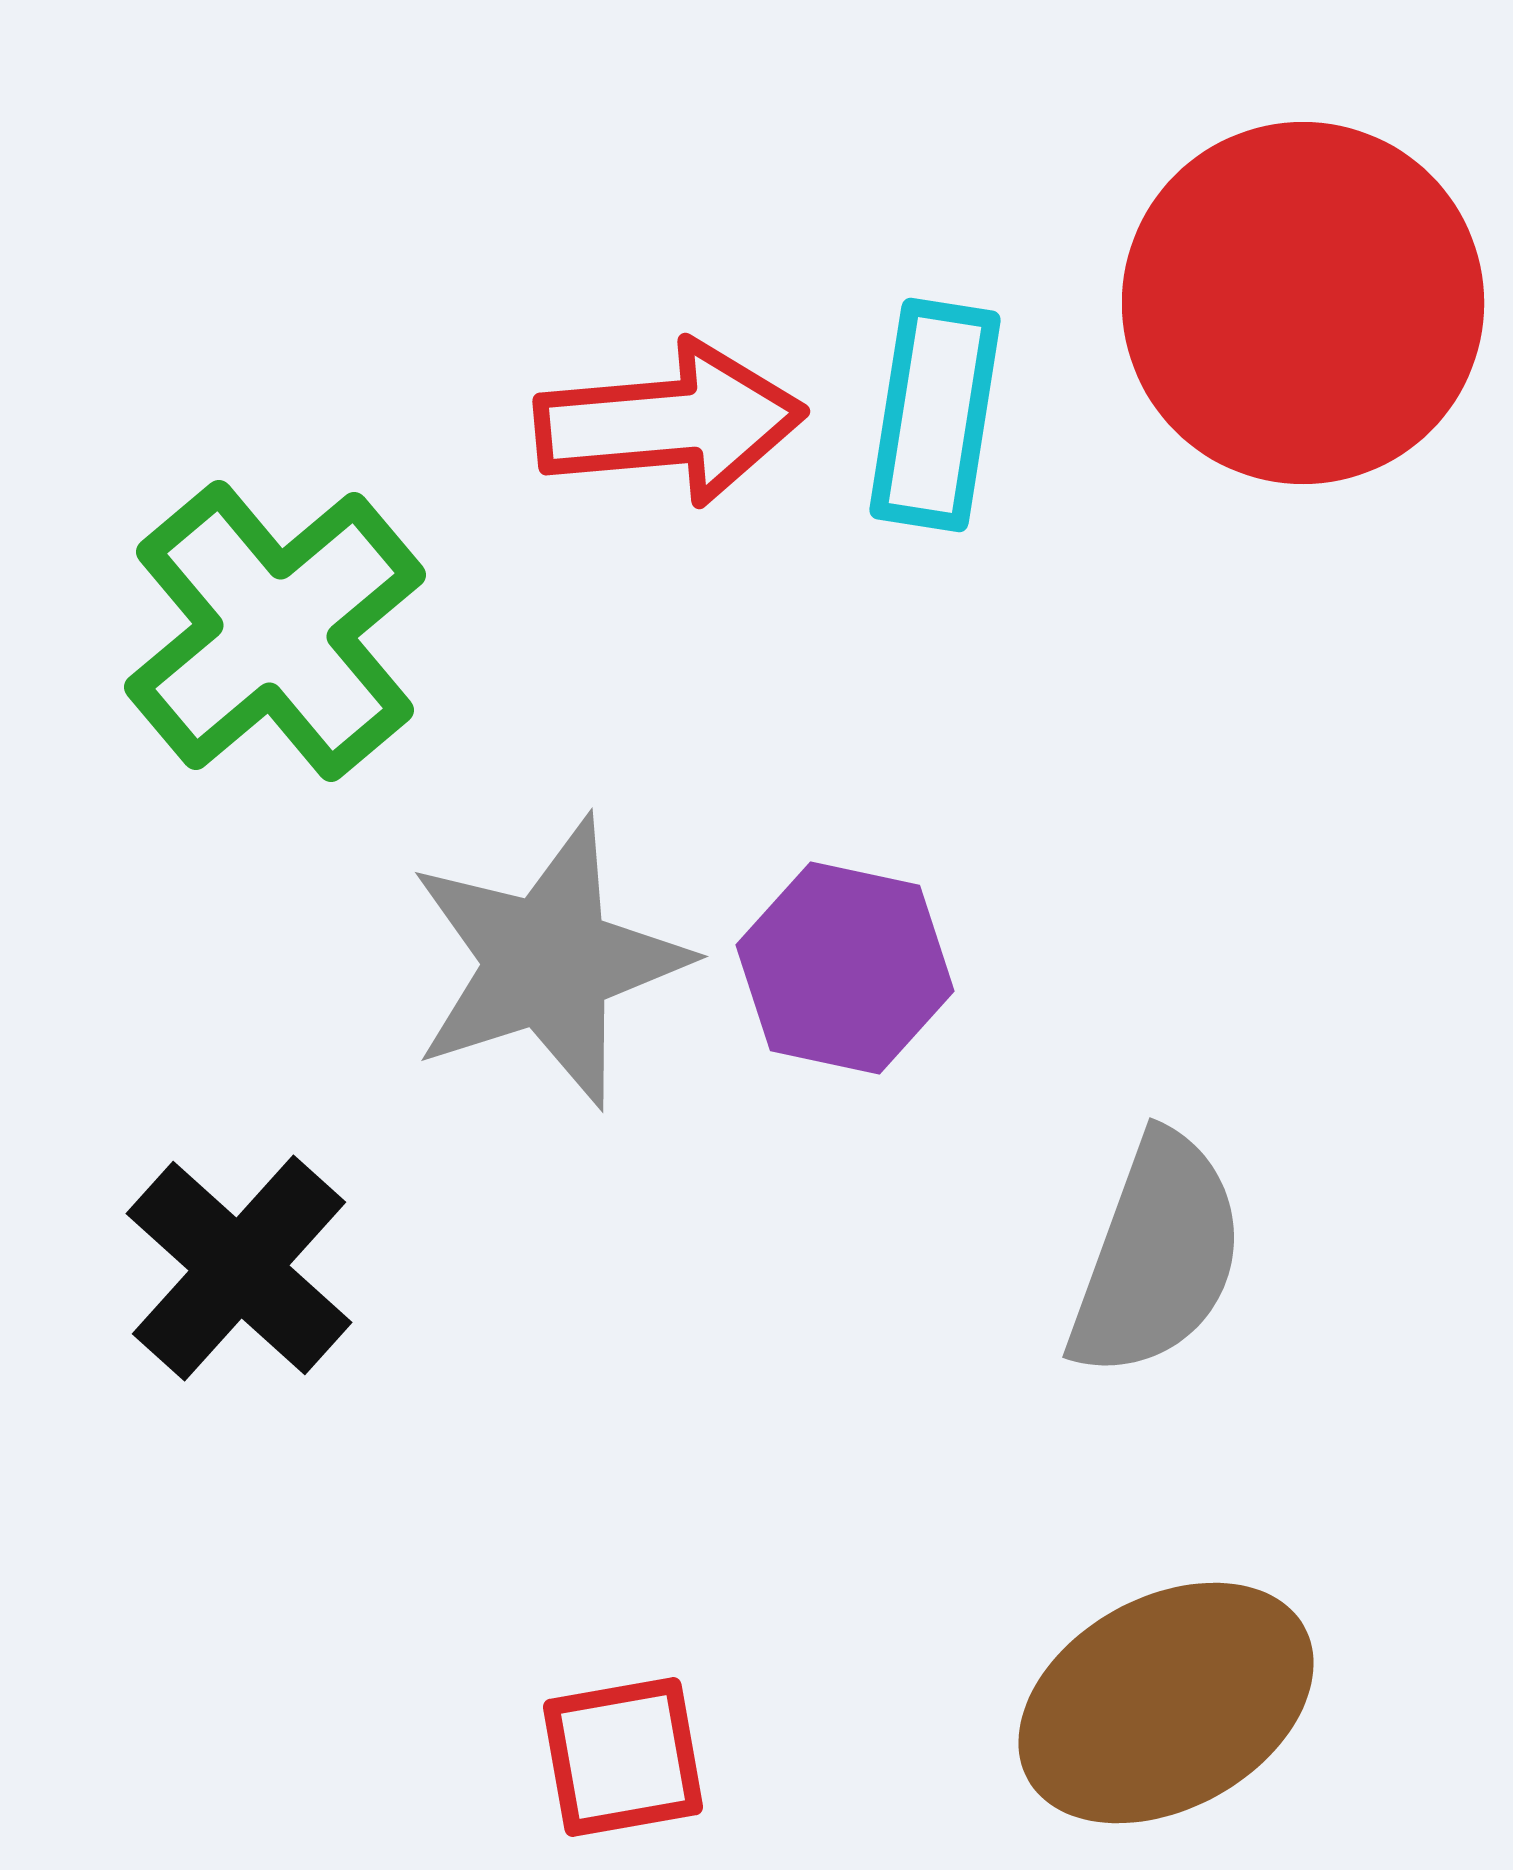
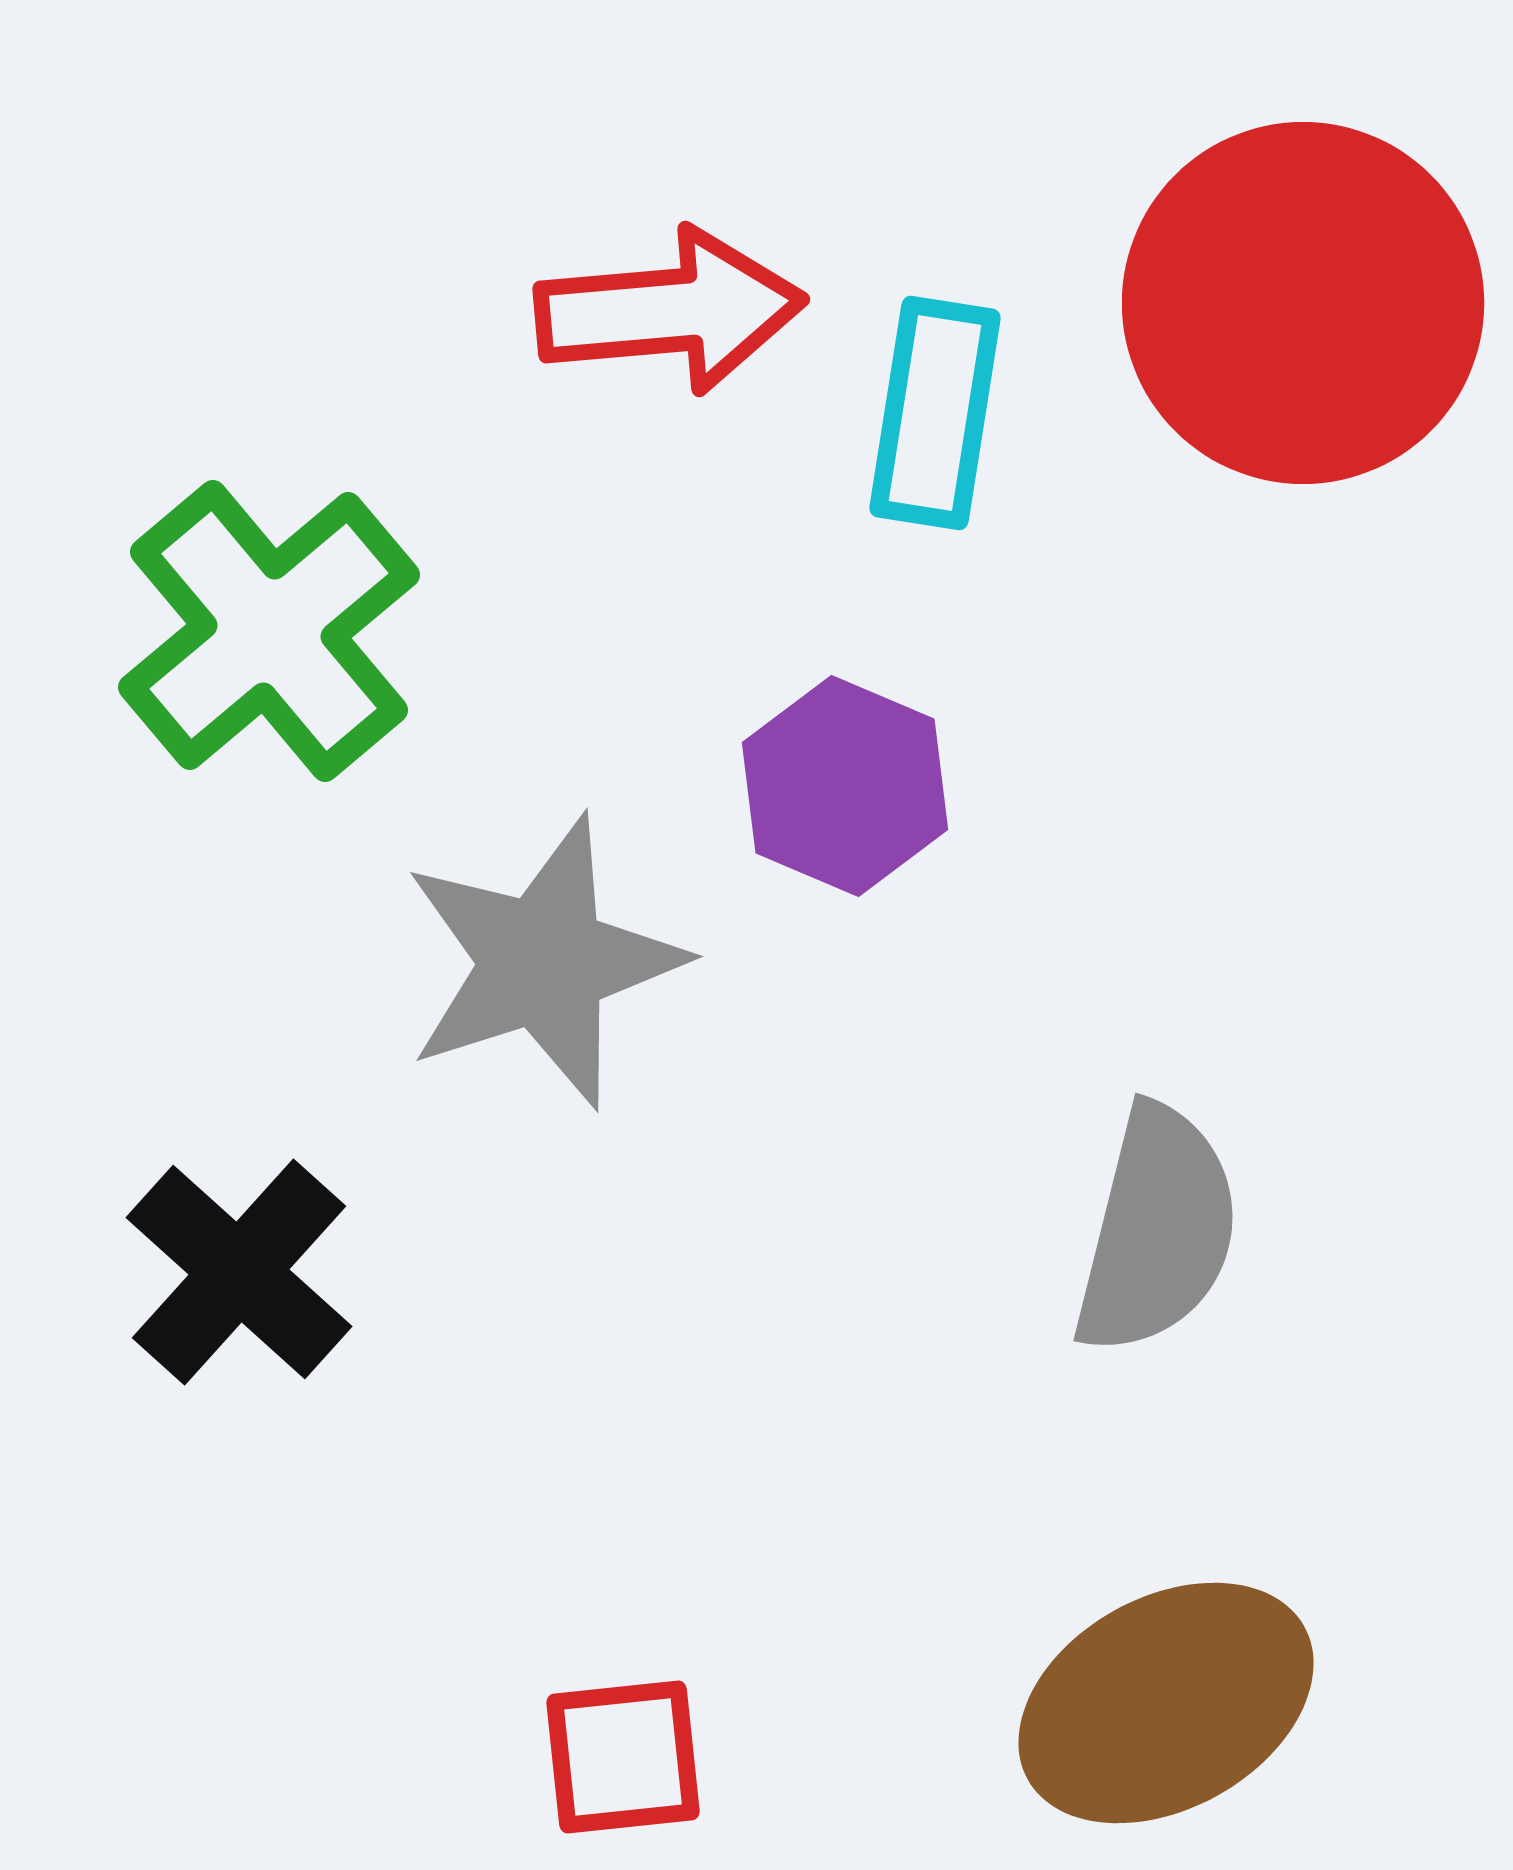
cyan rectangle: moved 2 px up
red arrow: moved 112 px up
green cross: moved 6 px left
gray star: moved 5 px left
purple hexagon: moved 182 px up; rotated 11 degrees clockwise
gray semicircle: moved 26 px up; rotated 6 degrees counterclockwise
black cross: moved 4 px down
red square: rotated 4 degrees clockwise
